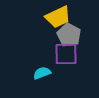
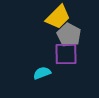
yellow trapezoid: rotated 20 degrees counterclockwise
